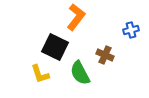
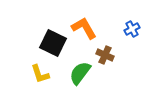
orange L-shape: moved 8 px right, 11 px down; rotated 68 degrees counterclockwise
blue cross: moved 1 px right, 1 px up; rotated 14 degrees counterclockwise
black square: moved 2 px left, 4 px up
green semicircle: rotated 65 degrees clockwise
